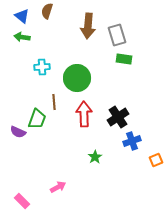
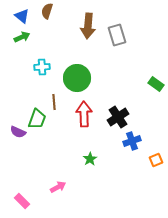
green arrow: rotated 147 degrees clockwise
green rectangle: moved 32 px right, 25 px down; rotated 28 degrees clockwise
green star: moved 5 px left, 2 px down
